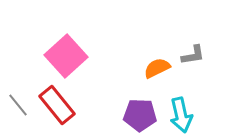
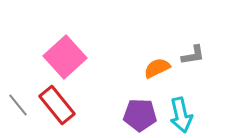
pink square: moved 1 px left, 1 px down
